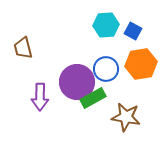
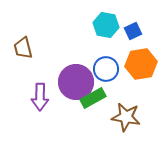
cyan hexagon: rotated 15 degrees clockwise
blue square: rotated 36 degrees clockwise
purple circle: moved 1 px left
